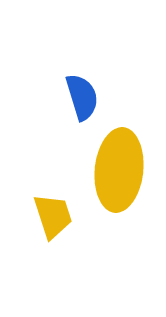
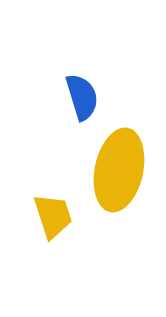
yellow ellipse: rotated 6 degrees clockwise
